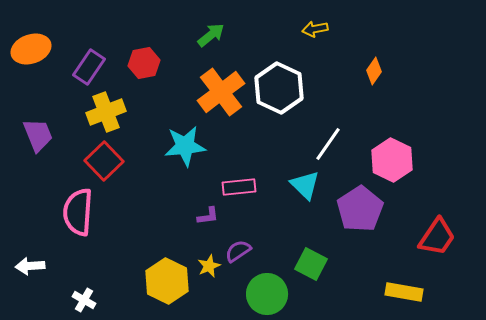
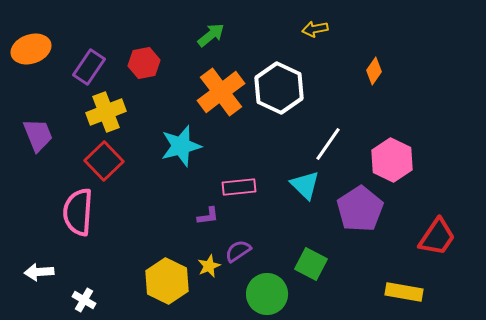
cyan star: moved 4 px left; rotated 9 degrees counterclockwise
white arrow: moved 9 px right, 6 px down
